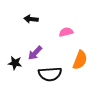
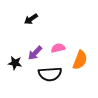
black arrow: rotated 40 degrees counterclockwise
pink semicircle: moved 8 px left, 16 px down
